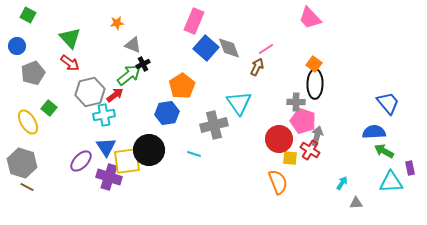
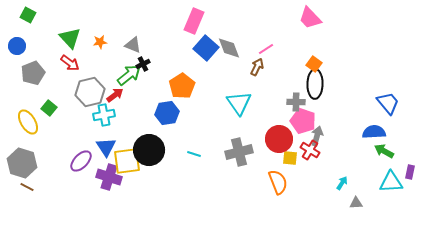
orange star at (117, 23): moved 17 px left, 19 px down
gray cross at (214, 125): moved 25 px right, 27 px down
purple rectangle at (410, 168): moved 4 px down; rotated 24 degrees clockwise
